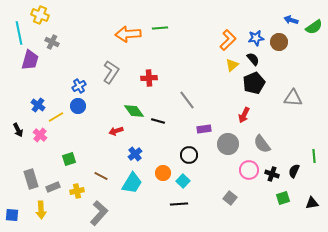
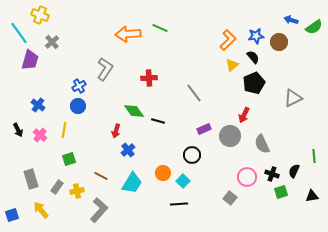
green line at (160, 28): rotated 28 degrees clockwise
cyan line at (19, 33): rotated 25 degrees counterclockwise
blue star at (256, 38): moved 2 px up
gray cross at (52, 42): rotated 24 degrees clockwise
black semicircle at (253, 59): moved 2 px up
gray L-shape at (111, 72): moved 6 px left, 3 px up
gray triangle at (293, 98): rotated 30 degrees counterclockwise
gray line at (187, 100): moved 7 px right, 7 px up
yellow line at (56, 117): moved 8 px right, 13 px down; rotated 49 degrees counterclockwise
purple rectangle at (204, 129): rotated 16 degrees counterclockwise
red arrow at (116, 131): rotated 56 degrees counterclockwise
gray circle at (228, 144): moved 2 px right, 8 px up
gray semicircle at (262, 144): rotated 12 degrees clockwise
blue cross at (135, 154): moved 7 px left, 4 px up
black circle at (189, 155): moved 3 px right
pink circle at (249, 170): moved 2 px left, 7 px down
gray rectangle at (53, 187): moved 4 px right; rotated 32 degrees counterclockwise
green square at (283, 198): moved 2 px left, 6 px up
black triangle at (312, 203): moved 7 px up
yellow arrow at (41, 210): rotated 144 degrees clockwise
gray L-shape at (99, 213): moved 3 px up
blue square at (12, 215): rotated 24 degrees counterclockwise
